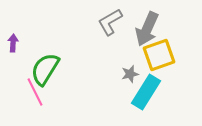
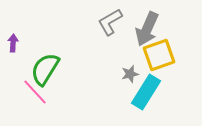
pink line: rotated 16 degrees counterclockwise
